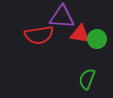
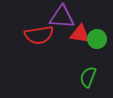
green semicircle: moved 1 px right, 2 px up
